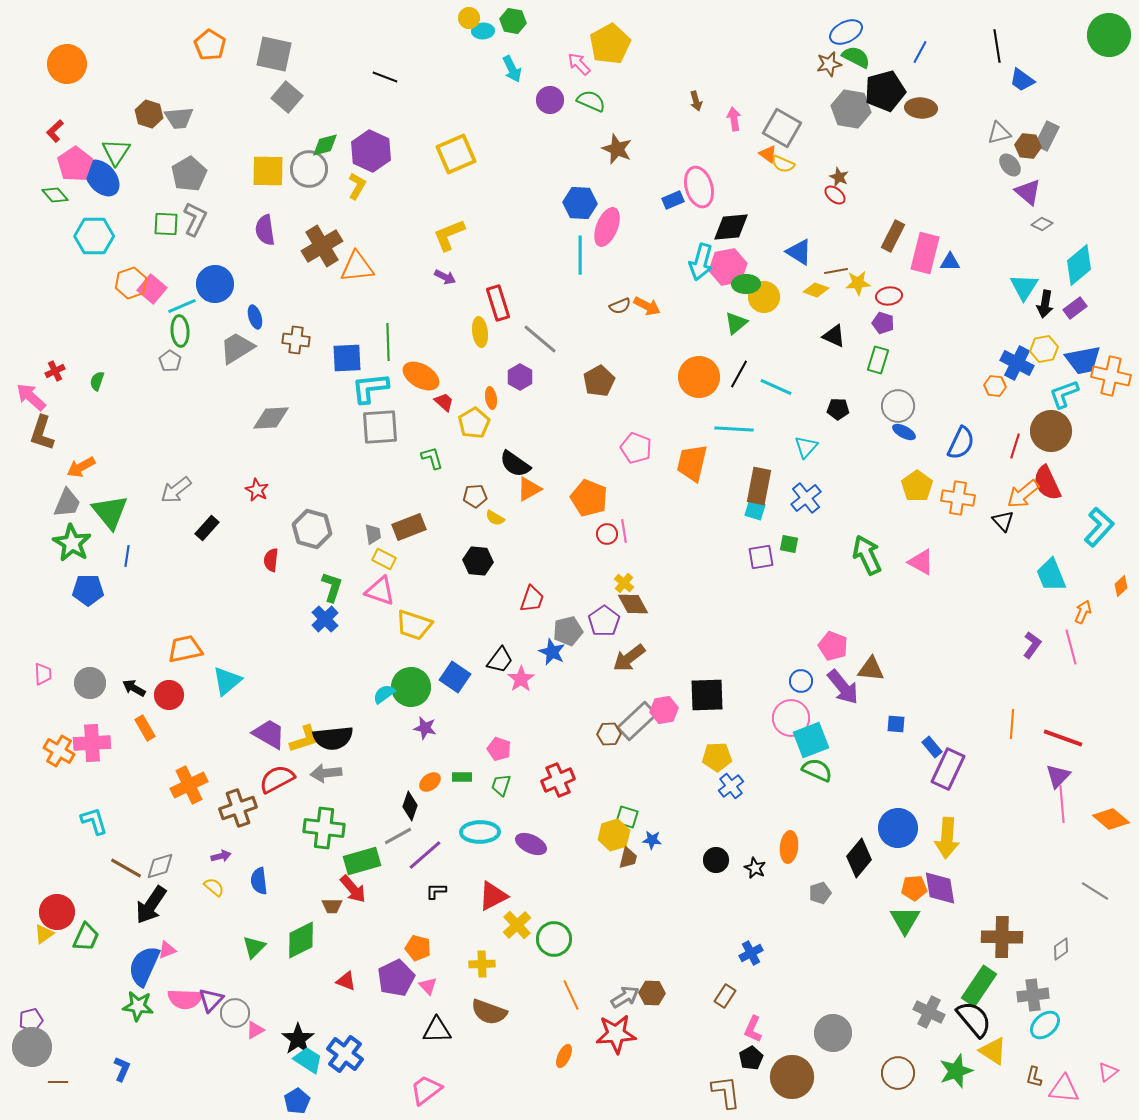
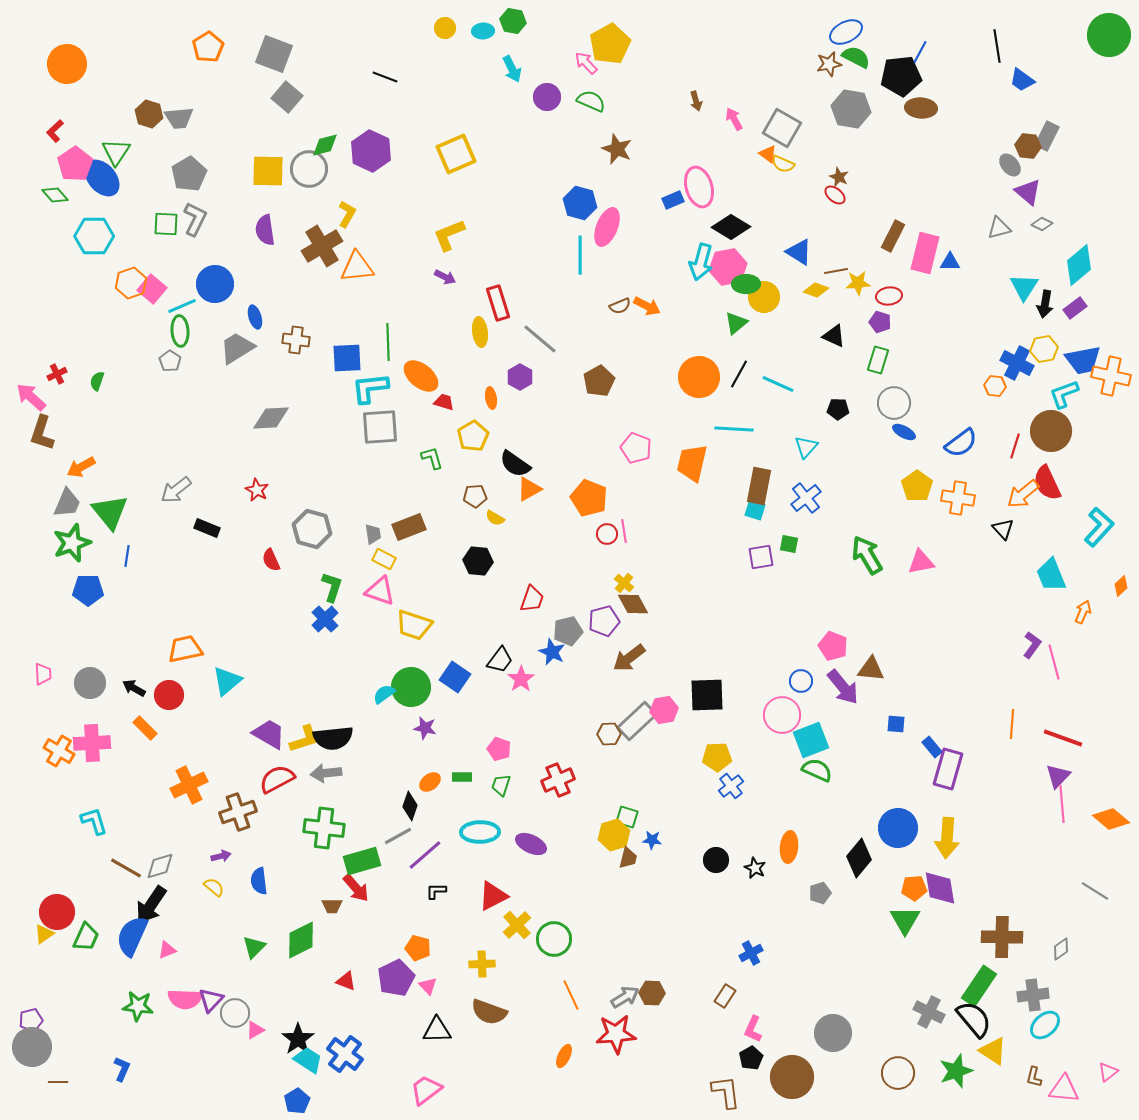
yellow circle at (469, 18): moved 24 px left, 10 px down
orange pentagon at (210, 45): moved 2 px left, 2 px down; rotated 8 degrees clockwise
gray square at (274, 54): rotated 9 degrees clockwise
pink arrow at (579, 64): moved 7 px right, 1 px up
black pentagon at (885, 91): moved 16 px right, 15 px up; rotated 9 degrees clockwise
purple circle at (550, 100): moved 3 px left, 3 px up
pink arrow at (734, 119): rotated 20 degrees counterclockwise
gray triangle at (999, 133): moved 95 px down
yellow L-shape at (357, 186): moved 10 px left, 28 px down
blue hexagon at (580, 203): rotated 12 degrees clockwise
black diamond at (731, 227): rotated 36 degrees clockwise
purple pentagon at (883, 323): moved 3 px left, 1 px up
red cross at (55, 371): moved 2 px right, 3 px down
orange ellipse at (421, 376): rotated 9 degrees clockwise
cyan line at (776, 387): moved 2 px right, 3 px up
red trapezoid at (444, 402): rotated 25 degrees counterclockwise
gray circle at (898, 406): moved 4 px left, 3 px up
yellow pentagon at (474, 423): moved 1 px left, 13 px down
blue semicircle at (961, 443): rotated 28 degrees clockwise
black triangle at (1003, 521): moved 8 px down
black rectangle at (207, 528): rotated 70 degrees clockwise
green star at (72, 543): rotated 21 degrees clockwise
green arrow at (867, 555): rotated 6 degrees counterclockwise
red semicircle at (271, 560): rotated 30 degrees counterclockwise
pink triangle at (921, 562): rotated 40 degrees counterclockwise
purple pentagon at (604, 621): rotated 20 degrees clockwise
pink line at (1071, 647): moved 17 px left, 15 px down
pink circle at (791, 718): moved 9 px left, 3 px up
orange rectangle at (145, 728): rotated 15 degrees counterclockwise
purple rectangle at (948, 769): rotated 9 degrees counterclockwise
brown cross at (238, 808): moved 4 px down
red arrow at (353, 889): moved 3 px right, 1 px up
blue semicircle at (144, 966): moved 12 px left, 30 px up
